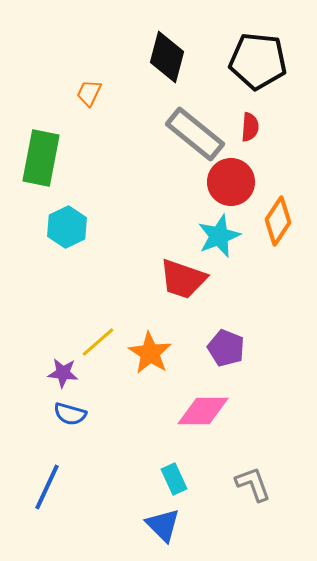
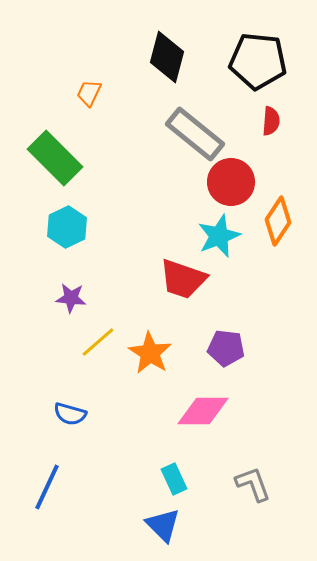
red semicircle: moved 21 px right, 6 px up
green rectangle: moved 14 px right; rotated 56 degrees counterclockwise
purple pentagon: rotated 15 degrees counterclockwise
purple star: moved 8 px right, 75 px up
